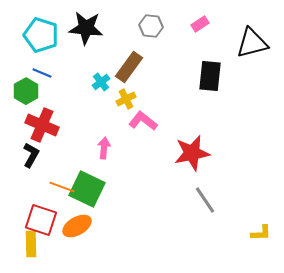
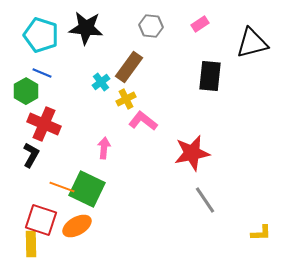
red cross: moved 2 px right, 1 px up
